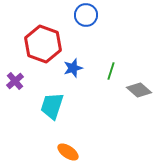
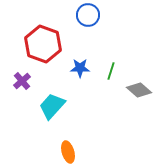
blue circle: moved 2 px right
blue star: moved 7 px right; rotated 18 degrees clockwise
purple cross: moved 7 px right
cyan trapezoid: rotated 24 degrees clockwise
orange ellipse: rotated 40 degrees clockwise
